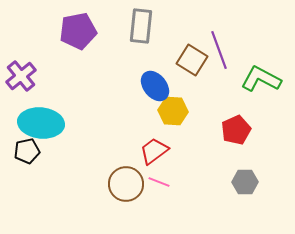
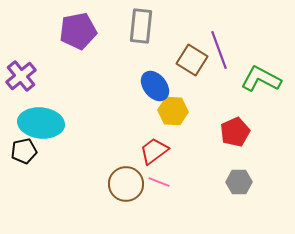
red pentagon: moved 1 px left, 2 px down
black pentagon: moved 3 px left
gray hexagon: moved 6 px left
